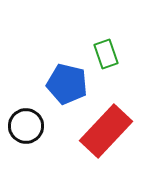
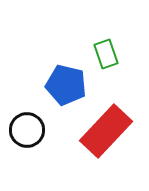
blue pentagon: moved 1 px left, 1 px down
black circle: moved 1 px right, 4 px down
